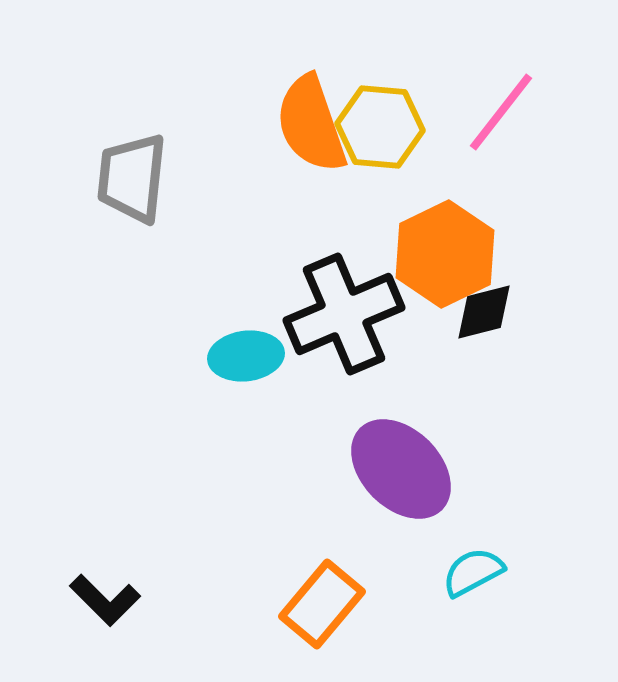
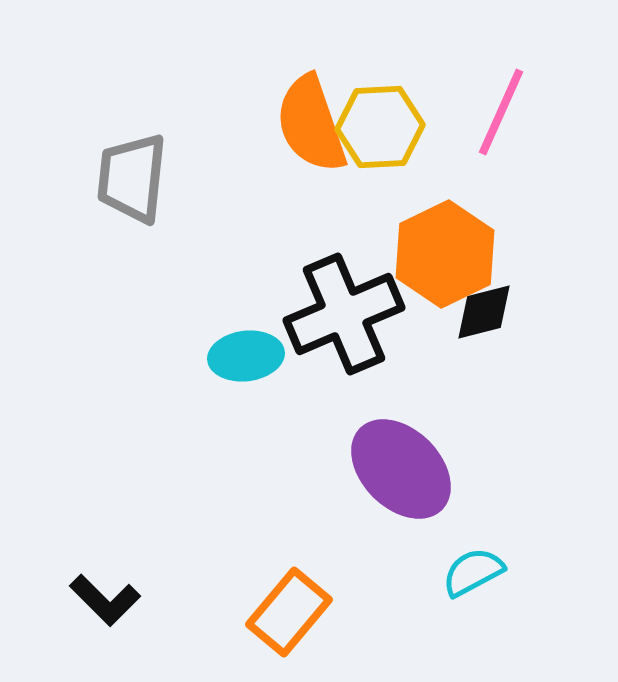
pink line: rotated 14 degrees counterclockwise
yellow hexagon: rotated 8 degrees counterclockwise
orange rectangle: moved 33 px left, 8 px down
